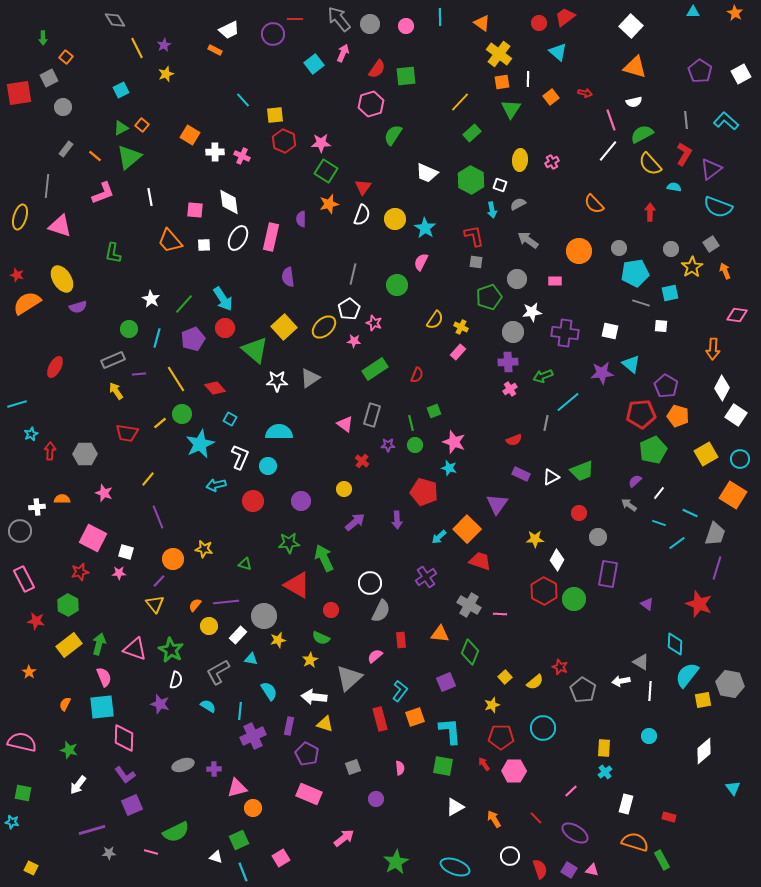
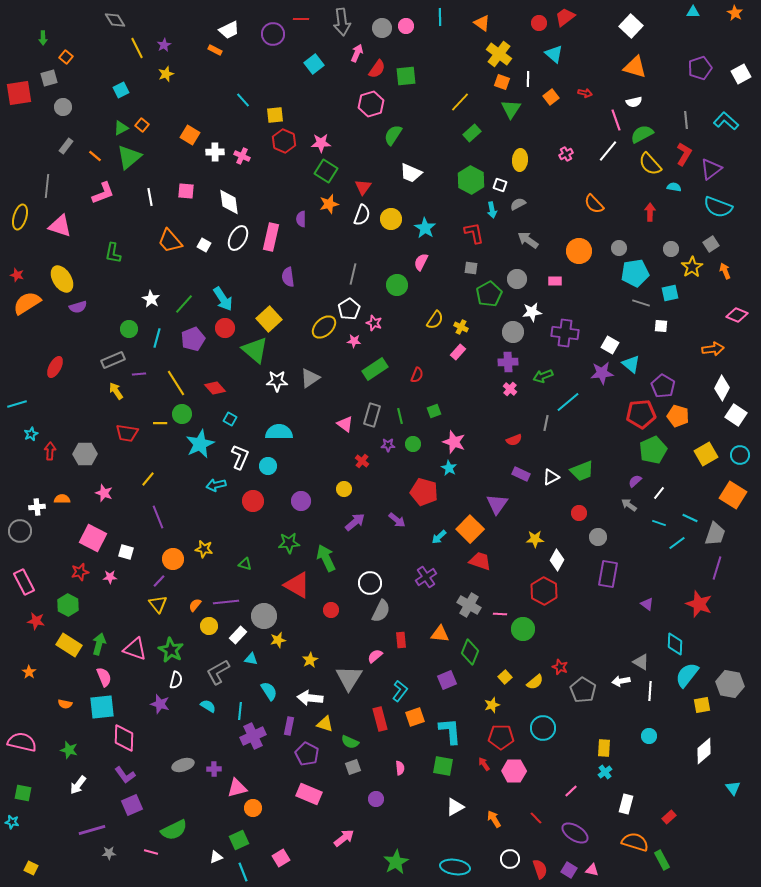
red line at (295, 19): moved 6 px right
gray arrow at (339, 19): moved 3 px right, 3 px down; rotated 148 degrees counterclockwise
gray circle at (370, 24): moved 12 px right, 4 px down
cyan triangle at (558, 52): moved 4 px left, 2 px down
pink arrow at (343, 53): moved 14 px right
purple pentagon at (700, 71): moved 3 px up; rotated 20 degrees clockwise
gray square at (49, 78): rotated 12 degrees clockwise
orange square at (502, 82): rotated 28 degrees clockwise
pink line at (611, 120): moved 5 px right
gray rectangle at (66, 149): moved 3 px up
pink cross at (552, 162): moved 14 px right, 8 px up
white trapezoid at (427, 173): moved 16 px left
pink square at (195, 210): moved 9 px left, 19 px up
yellow circle at (395, 219): moved 4 px left
red L-shape at (474, 236): moved 3 px up
white square at (204, 245): rotated 32 degrees clockwise
gray square at (476, 262): moved 5 px left, 6 px down
green pentagon at (489, 297): moved 3 px up; rotated 10 degrees counterclockwise
pink diamond at (737, 315): rotated 15 degrees clockwise
yellow square at (284, 327): moved 15 px left, 8 px up
white square at (610, 331): moved 14 px down; rotated 18 degrees clockwise
orange arrow at (713, 349): rotated 100 degrees counterclockwise
yellow line at (176, 379): moved 4 px down
purple pentagon at (666, 386): moved 3 px left
pink cross at (510, 389): rotated 16 degrees counterclockwise
yellow line at (160, 423): rotated 40 degrees clockwise
green line at (411, 423): moved 11 px left, 7 px up
green circle at (415, 445): moved 2 px left, 1 px up
cyan circle at (740, 459): moved 4 px up
cyan star at (449, 468): rotated 14 degrees clockwise
cyan line at (690, 513): moved 5 px down
purple arrow at (397, 520): rotated 48 degrees counterclockwise
orange square at (467, 529): moved 3 px right
green arrow at (324, 558): moved 2 px right
pink star at (119, 573): moved 9 px left, 4 px down
pink rectangle at (24, 579): moved 3 px down
green circle at (574, 599): moved 51 px left, 30 px down
yellow triangle at (155, 604): moved 3 px right
green semicircle at (321, 638): moved 29 px right, 104 px down
yellow rectangle at (69, 645): rotated 70 degrees clockwise
gray triangle at (349, 678): rotated 16 degrees counterclockwise
purple square at (446, 682): moved 1 px right, 2 px up
white arrow at (314, 697): moved 4 px left, 1 px down
yellow square at (703, 700): moved 1 px left, 5 px down
orange semicircle at (65, 704): rotated 104 degrees counterclockwise
red rectangle at (669, 817): rotated 56 degrees counterclockwise
green semicircle at (176, 832): moved 2 px left, 2 px up
white circle at (510, 856): moved 3 px down
white triangle at (216, 857): rotated 40 degrees counterclockwise
cyan ellipse at (455, 867): rotated 12 degrees counterclockwise
